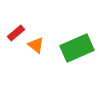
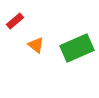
red rectangle: moved 1 px left, 12 px up
